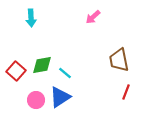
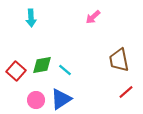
cyan line: moved 3 px up
red line: rotated 28 degrees clockwise
blue triangle: moved 1 px right, 2 px down
